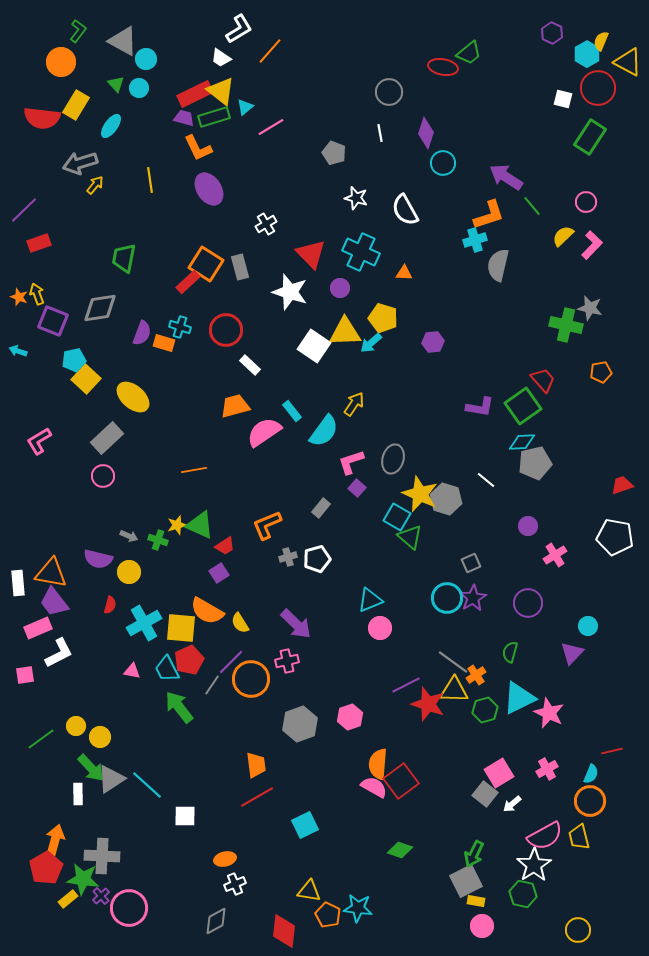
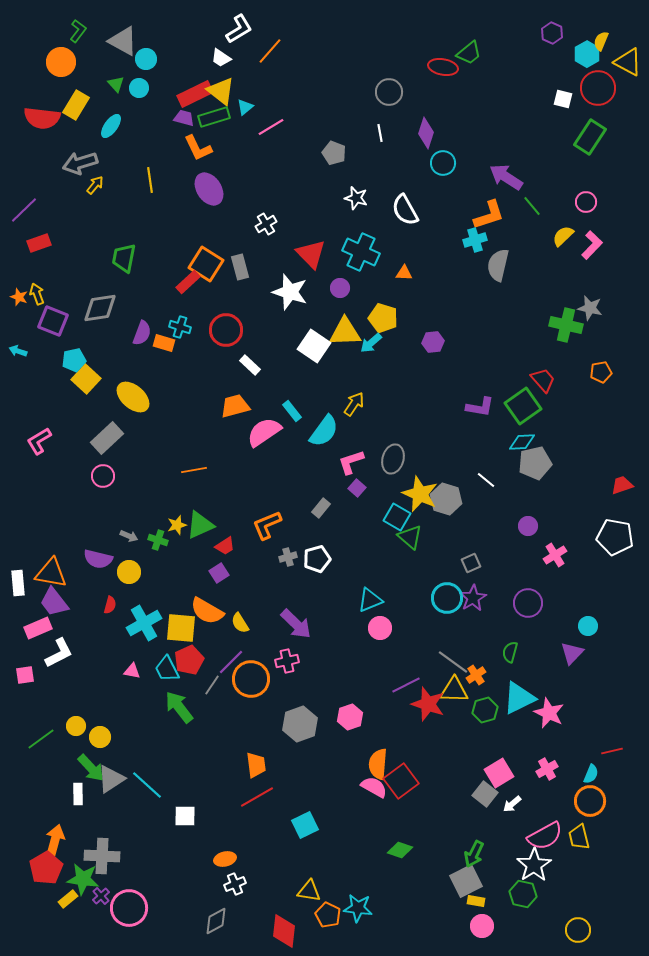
green triangle at (200, 525): rotated 48 degrees counterclockwise
